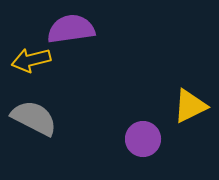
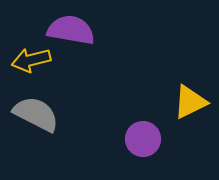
purple semicircle: moved 1 px down; rotated 18 degrees clockwise
yellow triangle: moved 4 px up
gray semicircle: moved 2 px right, 4 px up
